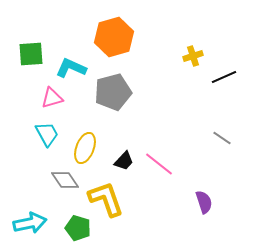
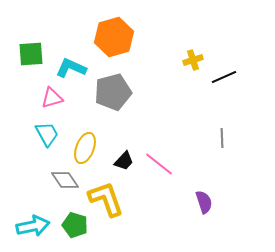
yellow cross: moved 4 px down
gray line: rotated 54 degrees clockwise
cyan arrow: moved 3 px right, 3 px down
green pentagon: moved 3 px left, 3 px up
